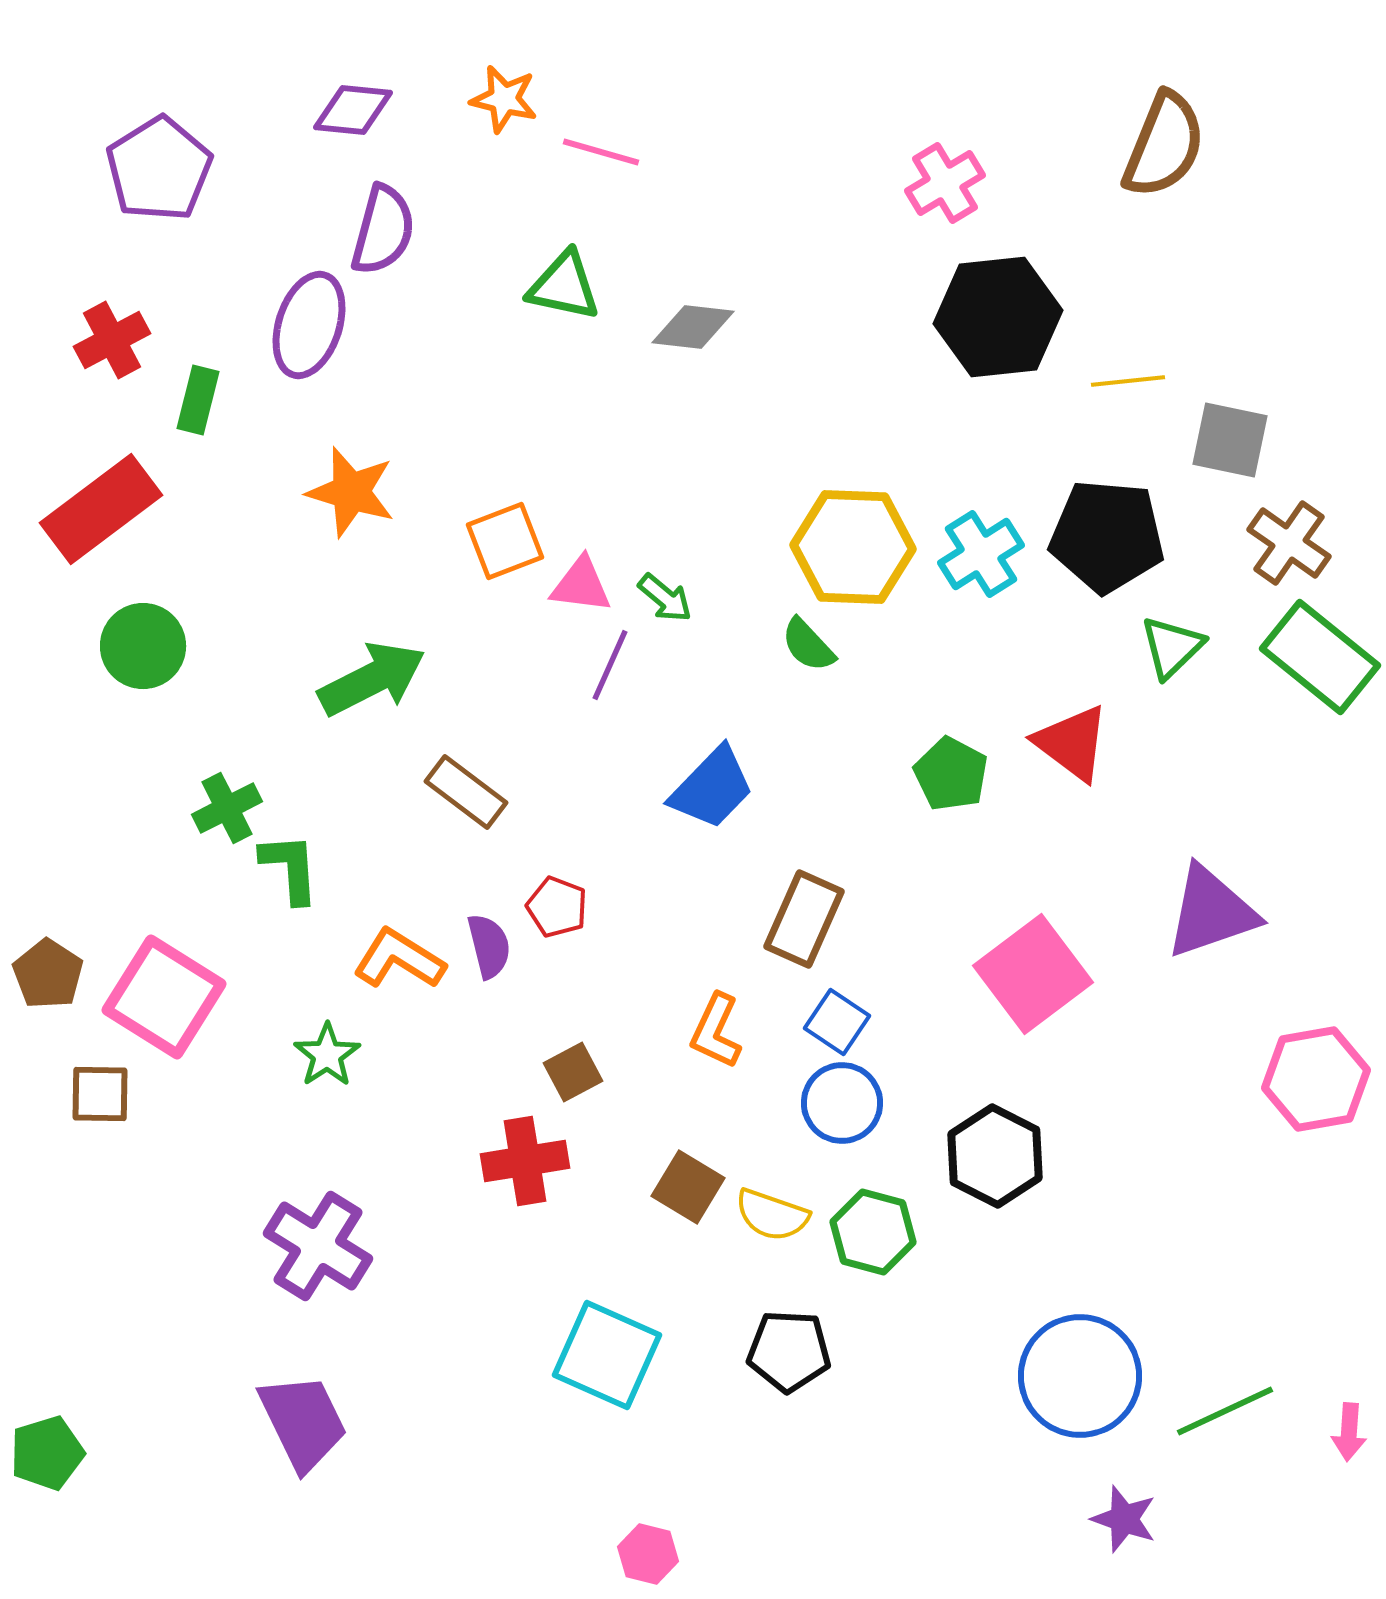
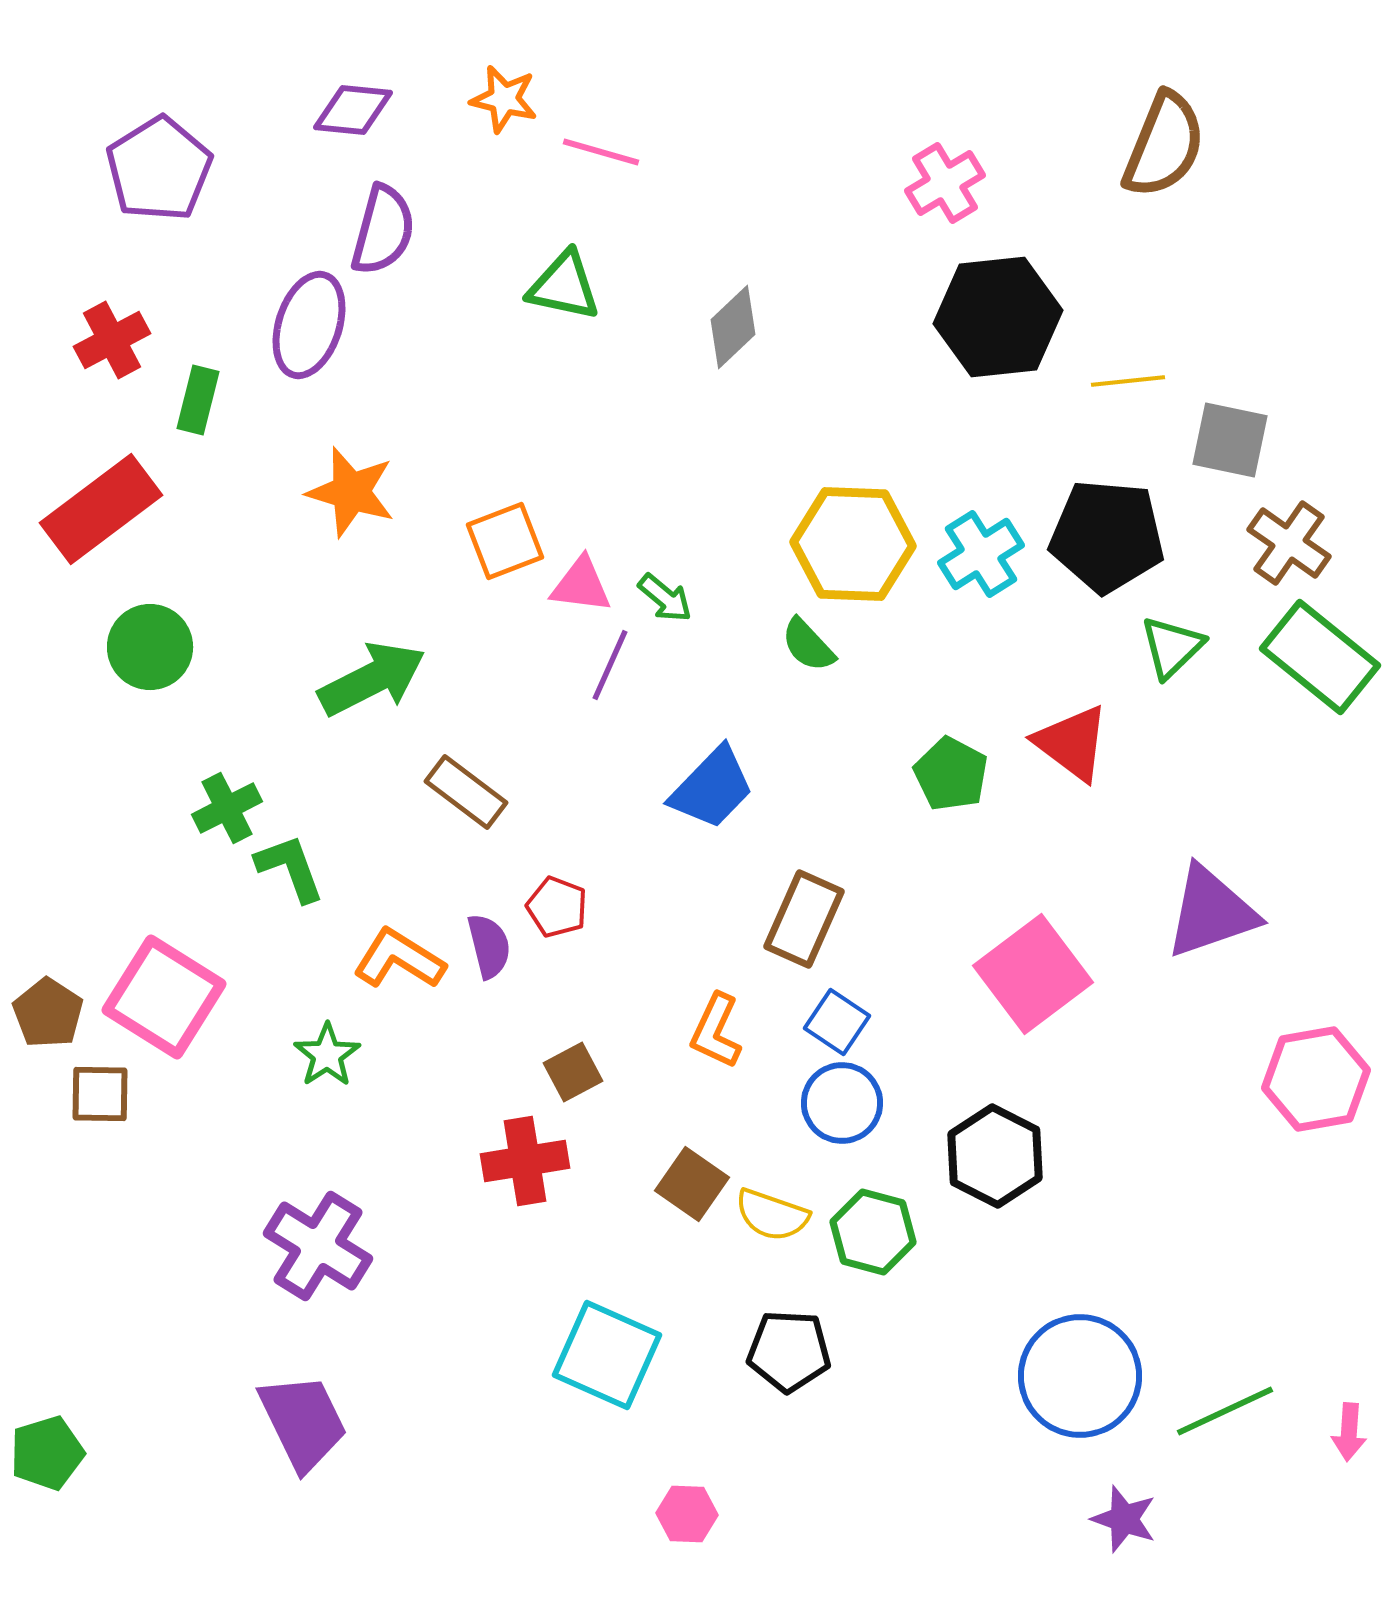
gray diamond at (693, 327): moved 40 px right; rotated 50 degrees counterclockwise
yellow hexagon at (853, 547): moved 3 px up
green circle at (143, 646): moved 7 px right, 1 px down
green L-shape at (290, 868): rotated 16 degrees counterclockwise
brown pentagon at (48, 974): moved 39 px down
brown square at (688, 1187): moved 4 px right, 3 px up; rotated 4 degrees clockwise
pink hexagon at (648, 1554): moved 39 px right, 40 px up; rotated 12 degrees counterclockwise
